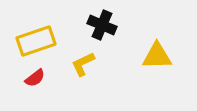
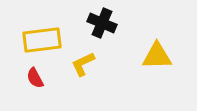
black cross: moved 2 px up
yellow rectangle: moved 6 px right, 1 px up; rotated 12 degrees clockwise
red semicircle: rotated 100 degrees clockwise
